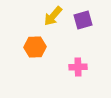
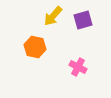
orange hexagon: rotated 15 degrees clockwise
pink cross: rotated 30 degrees clockwise
